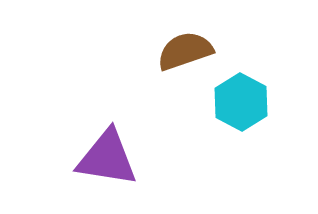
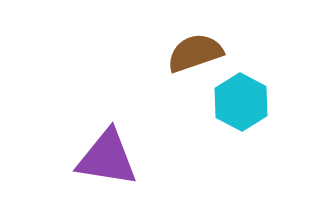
brown semicircle: moved 10 px right, 2 px down
